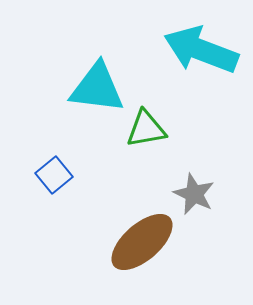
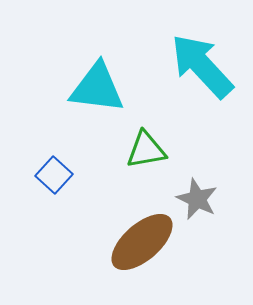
cyan arrow: moved 1 px right, 16 px down; rotated 26 degrees clockwise
green triangle: moved 21 px down
blue square: rotated 9 degrees counterclockwise
gray star: moved 3 px right, 5 px down
